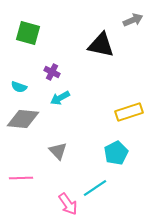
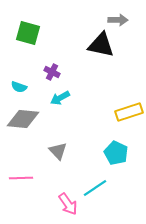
gray arrow: moved 15 px left; rotated 24 degrees clockwise
cyan pentagon: rotated 20 degrees counterclockwise
